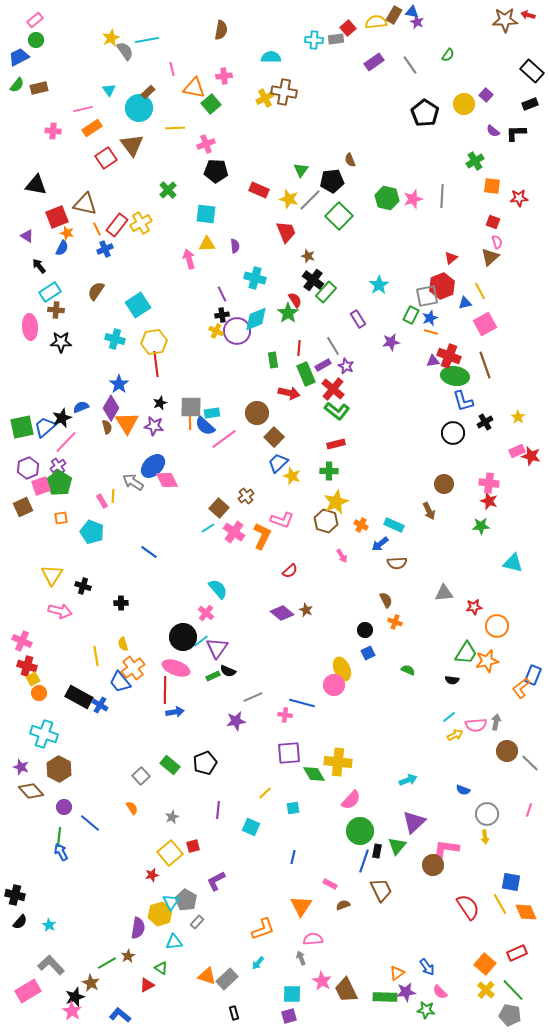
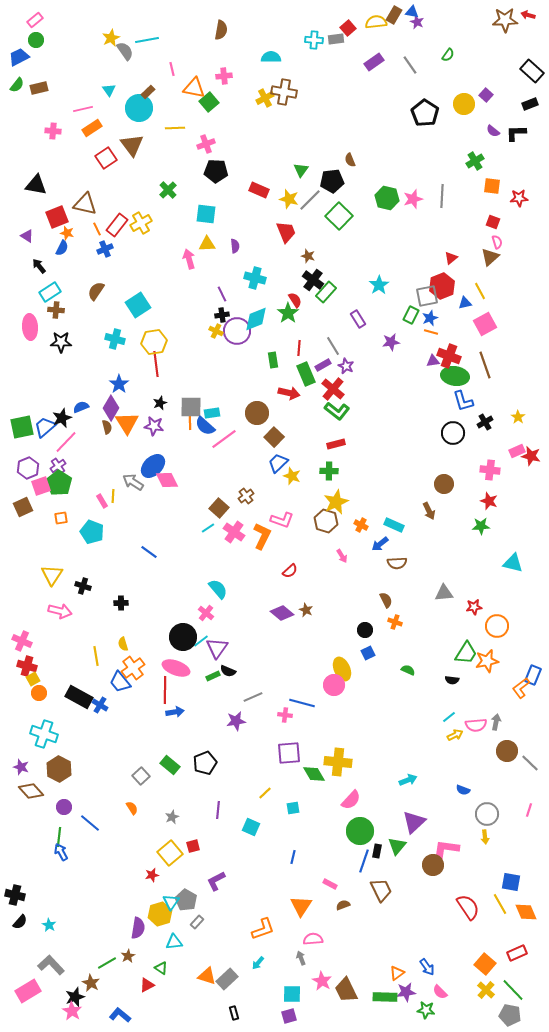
green square at (211, 104): moved 2 px left, 2 px up
pink cross at (489, 483): moved 1 px right, 13 px up
